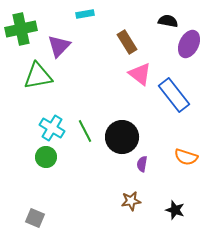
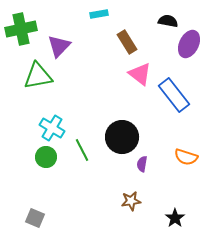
cyan rectangle: moved 14 px right
green line: moved 3 px left, 19 px down
black star: moved 8 px down; rotated 18 degrees clockwise
